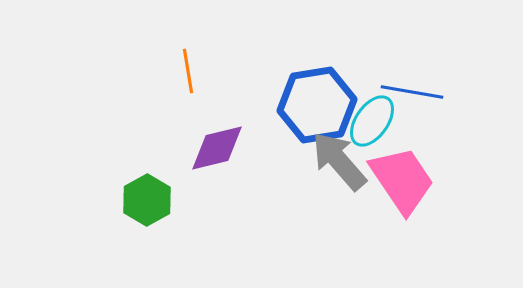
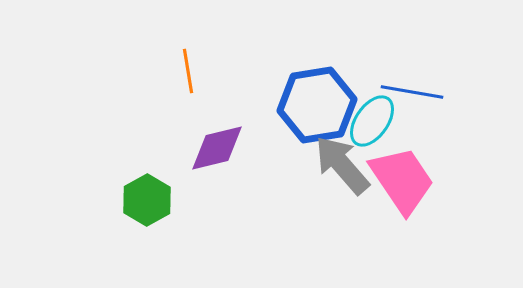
gray arrow: moved 3 px right, 4 px down
